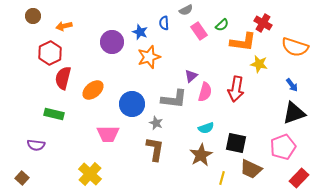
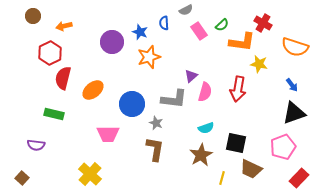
orange L-shape: moved 1 px left
red arrow: moved 2 px right
